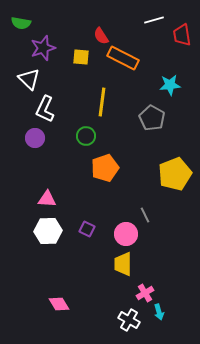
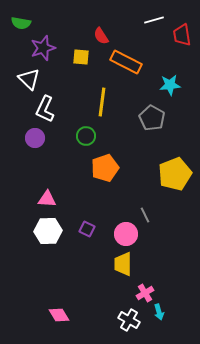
orange rectangle: moved 3 px right, 4 px down
pink diamond: moved 11 px down
